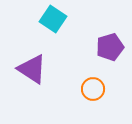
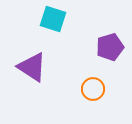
cyan square: rotated 16 degrees counterclockwise
purple triangle: moved 2 px up
